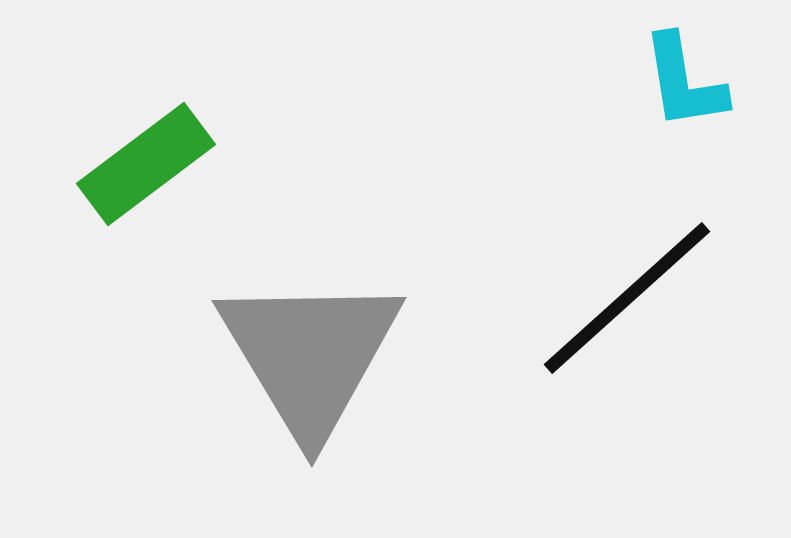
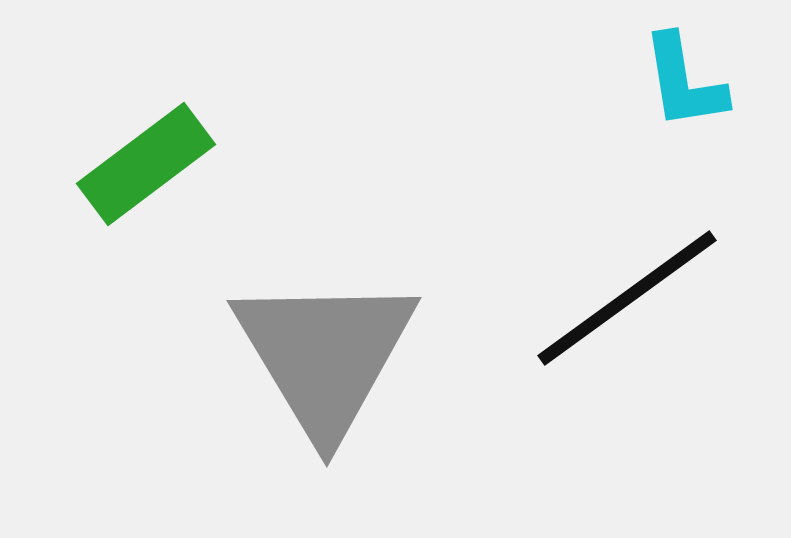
black line: rotated 6 degrees clockwise
gray triangle: moved 15 px right
